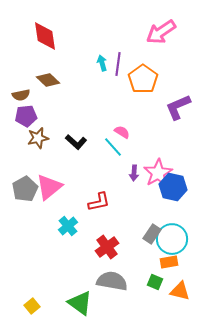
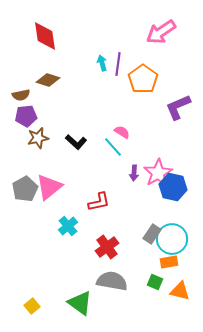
brown diamond: rotated 25 degrees counterclockwise
